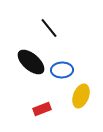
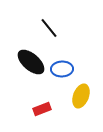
blue ellipse: moved 1 px up
